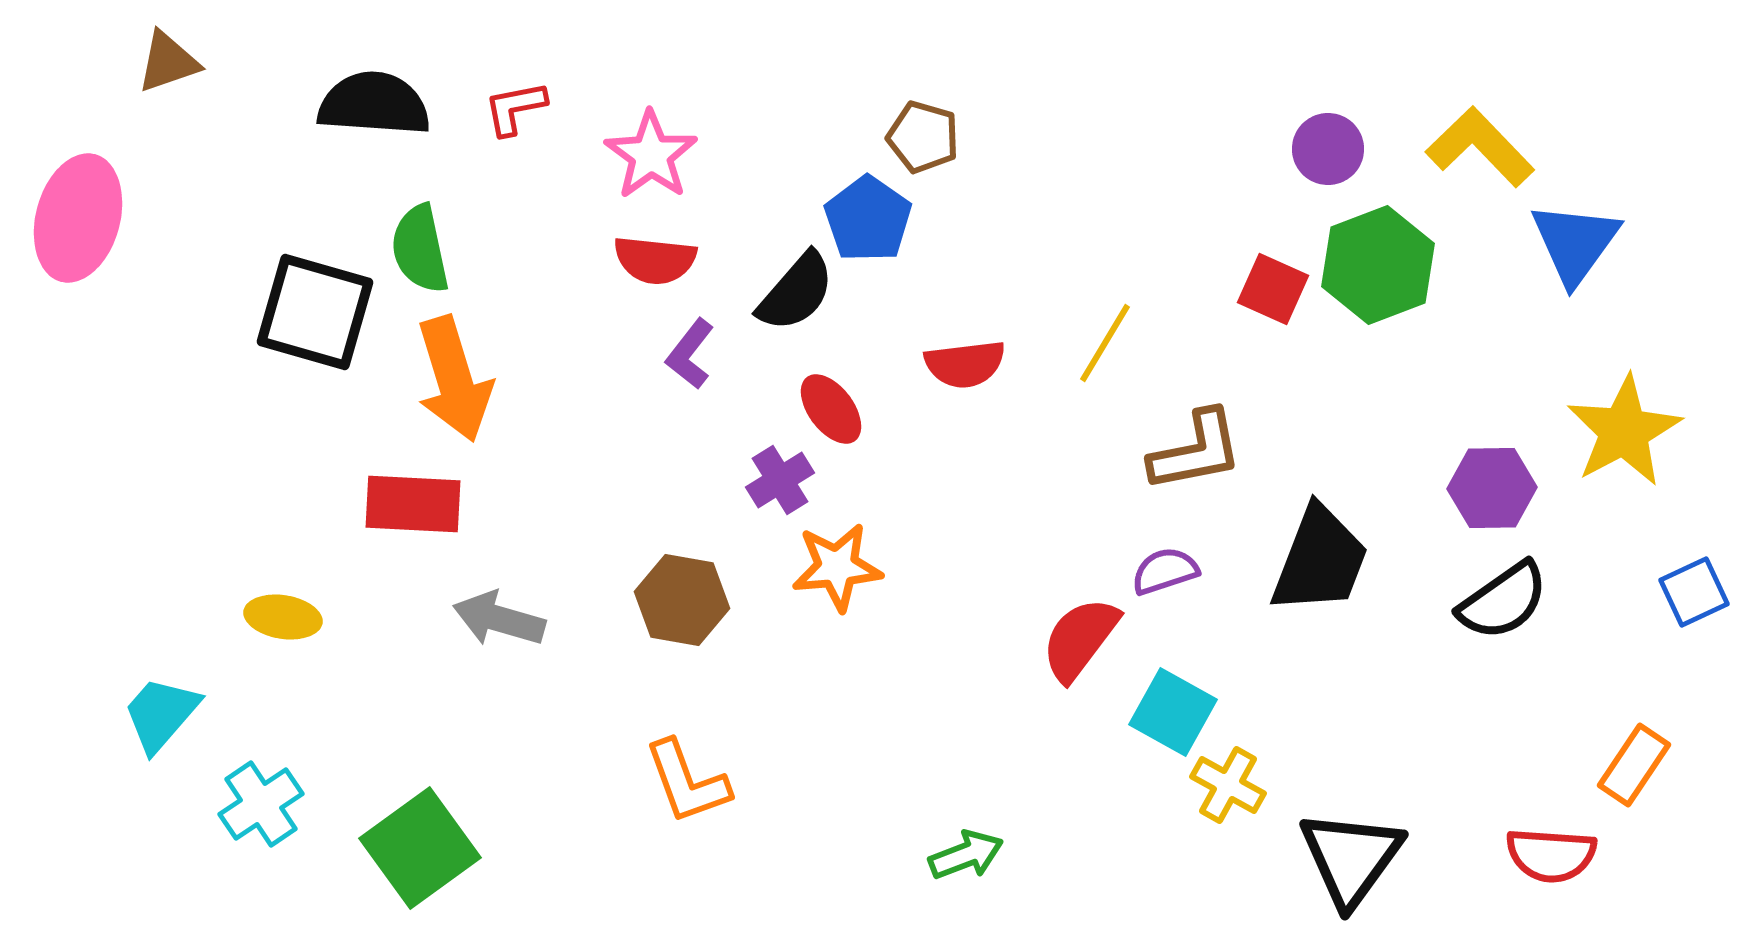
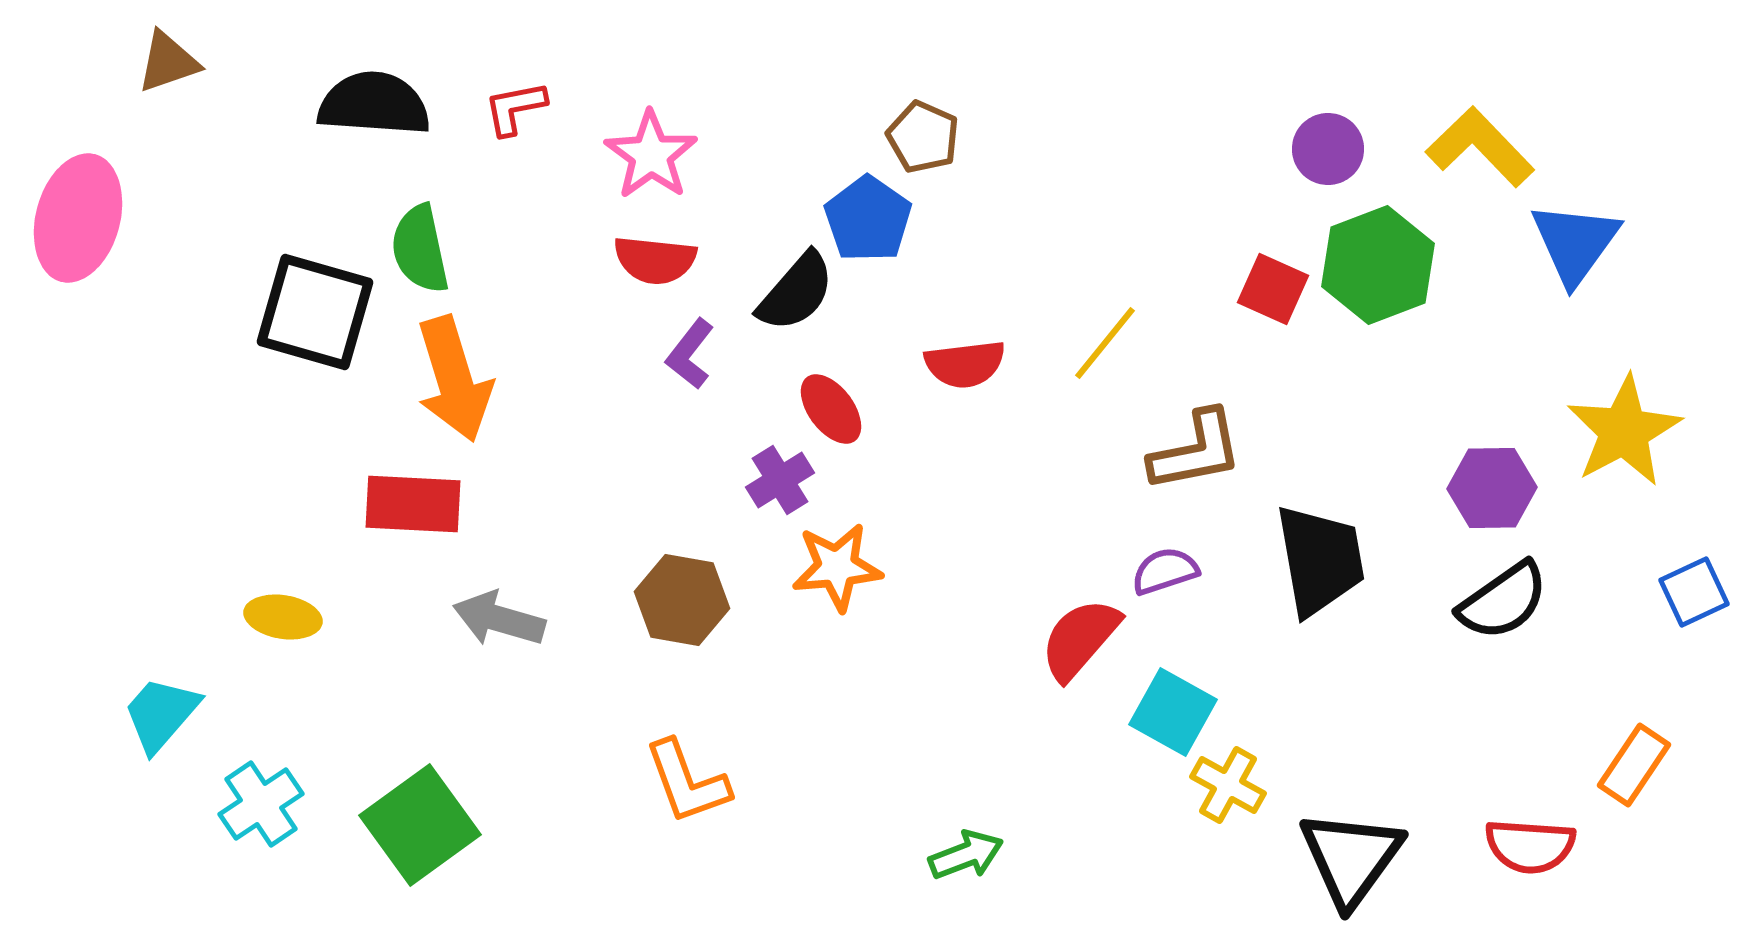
brown pentagon at (923, 137): rotated 8 degrees clockwise
yellow line at (1105, 343): rotated 8 degrees clockwise
black trapezoid at (1320, 560): rotated 31 degrees counterclockwise
red semicircle at (1080, 639): rotated 4 degrees clockwise
green square at (420, 848): moved 23 px up
red semicircle at (1551, 855): moved 21 px left, 9 px up
